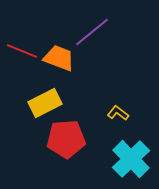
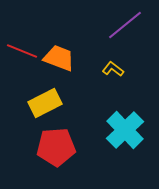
purple line: moved 33 px right, 7 px up
yellow L-shape: moved 5 px left, 44 px up
red pentagon: moved 10 px left, 8 px down
cyan cross: moved 6 px left, 29 px up
